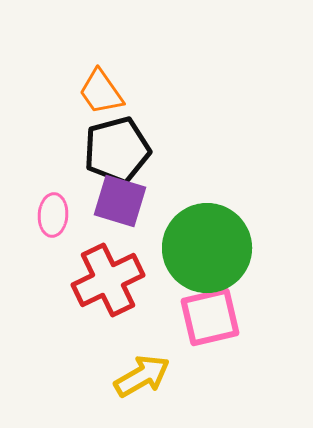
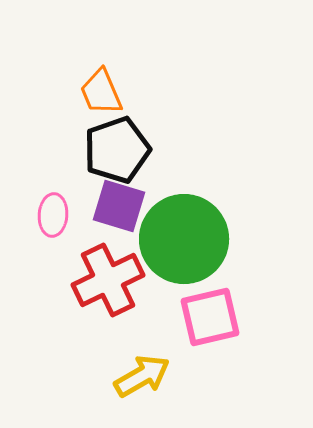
orange trapezoid: rotated 12 degrees clockwise
black pentagon: rotated 4 degrees counterclockwise
purple square: moved 1 px left, 5 px down
green circle: moved 23 px left, 9 px up
